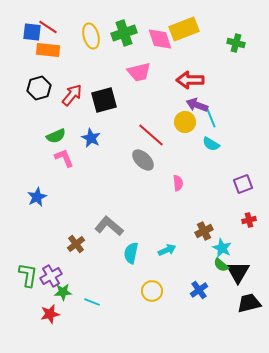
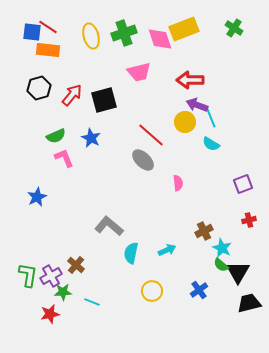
green cross at (236, 43): moved 2 px left, 15 px up; rotated 18 degrees clockwise
brown cross at (76, 244): moved 21 px down; rotated 12 degrees counterclockwise
